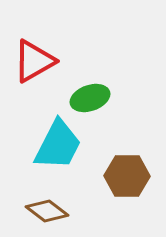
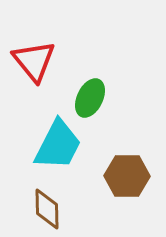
red triangle: rotated 39 degrees counterclockwise
green ellipse: rotated 45 degrees counterclockwise
brown diamond: moved 2 px up; rotated 51 degrees clockwise
